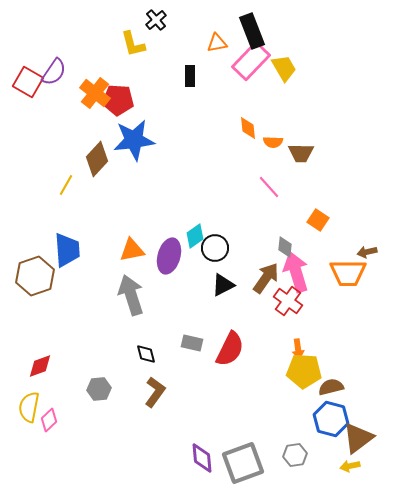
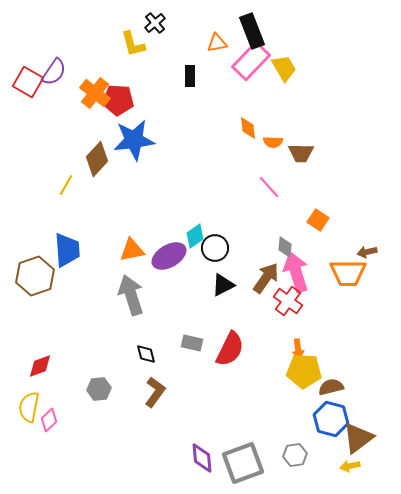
black cross at (156, 20): moved 1 px left, 3 px down
purple ellipse at (169, 256): rotated 44 degrees clockwise
